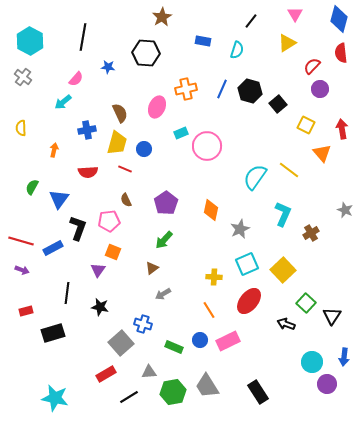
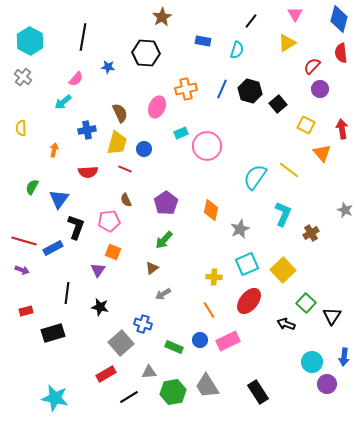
black L-shape at (78, 228): moved 2 px left, 1 px up
red line at (21, 241): moved 3 px right
